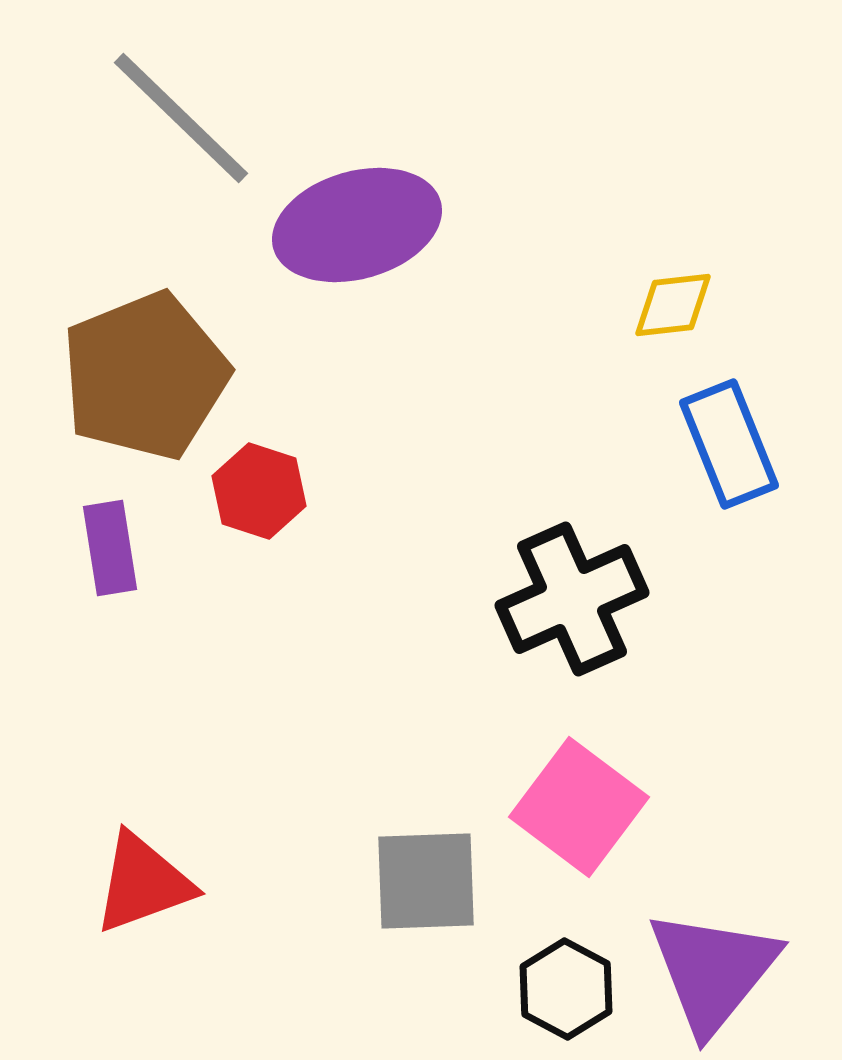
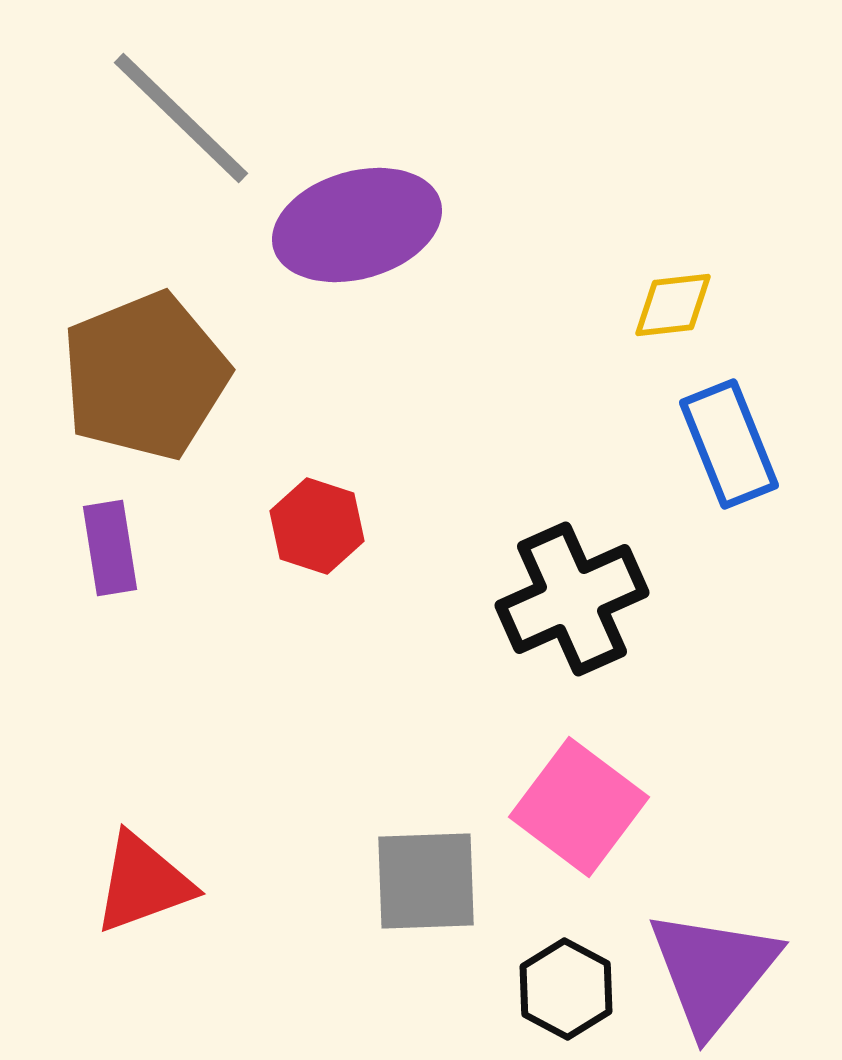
red hexagon: moved 58 px right, 35 px down
